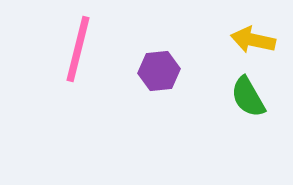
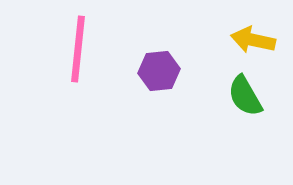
pink line: rotated 8 degrees counterclockwise
green semicircle: moved 3 px left, 1 px up
